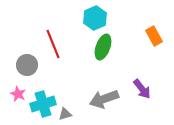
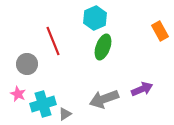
orange rectangle: moved 6 px right, 5 px up
red line: moved 3 px up
gray circle: moved 1 px up
purple arrow: rotated 75 degrees counterclockwise
gray triangle: rotated 16 degrees counterclockwise
